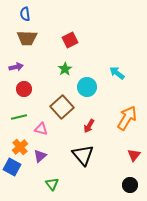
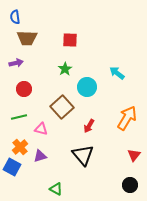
blue semicircle: moved 10 px left, 3 px down
red square: rotated 28 degrees clockwise
purple arrow: moved 4 px up
purple triangle: rotated 24 degrees clockwise
green triangle: moved 4 px right, 5 px down; rotated 24 degrees counterclockwise
